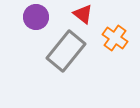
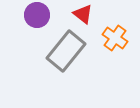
purple circle: moved 1 px right, 2 px up
